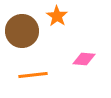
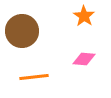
orange star: moved 27 px right
orange line: moved 1 px right, 2 px down
